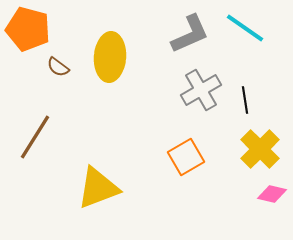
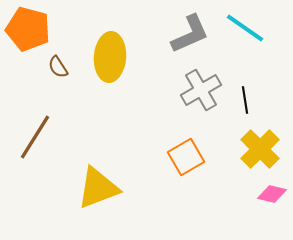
brown semicircle: rotated 20 degrees clockwise
